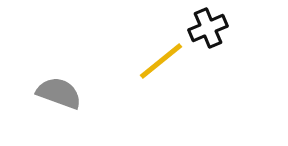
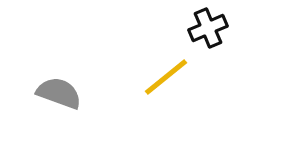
yellow line: moved 5 px right, 16 px down
